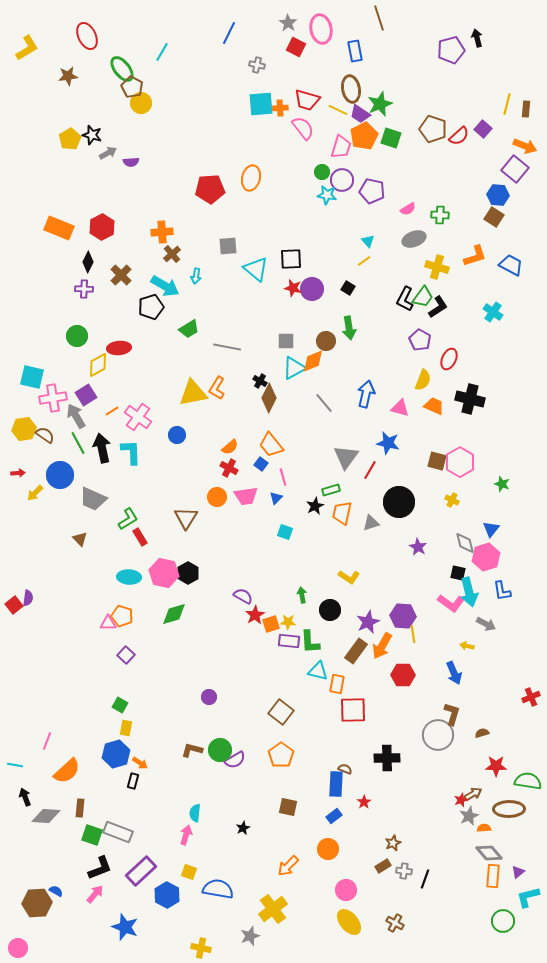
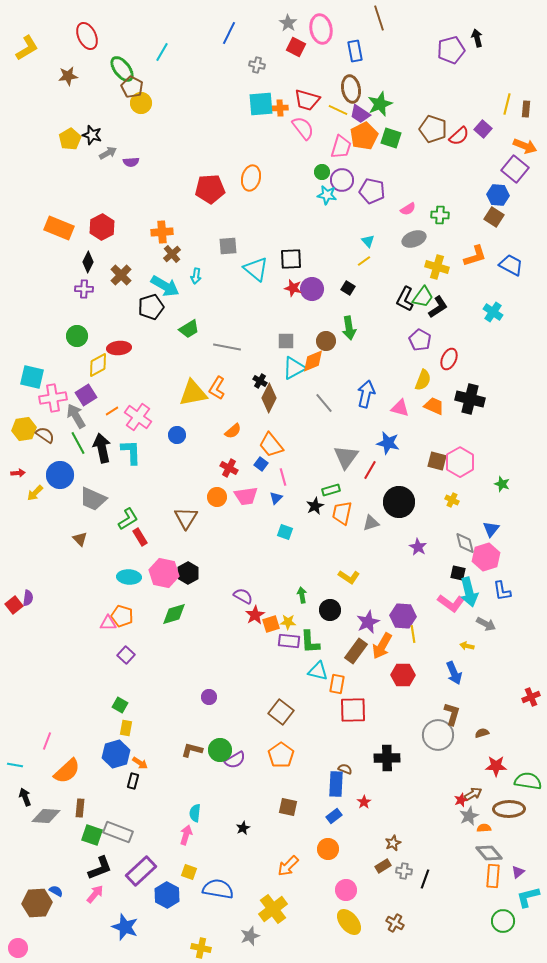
orange semicircle at (230, 447): moved 3 px right, 16 px up
